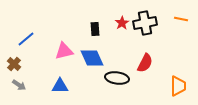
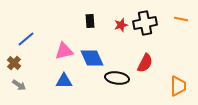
red star: moved 1 px left, 2 px down; rotated 16 degrees clockwise
black rectangle: moved 5 px left, 8 px up
brown cross: moved 1 px up
blue triangle: moved 4 px right, 5 px up
